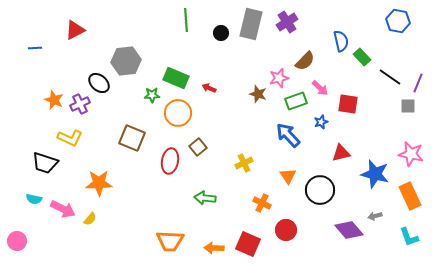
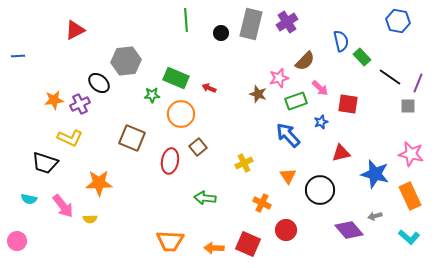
blue line at (35, 48): moved 17 px left, 8 px down
orange star at (54, 100): rotated 30 degrees counterclockwise
orange circle at (178, 113): moved 3 px right, 1 px down
cyan semicircle at (34, 199): moved 5 px left
pink arrow at (63, 209): moved 3 px up; rotated 25 degrees clockwise
yellow semicircle at (90, 219): rotated 48 degrees clockwise
cyan L-shape at (409, 237): rotated 30 degrees counterclockwise
